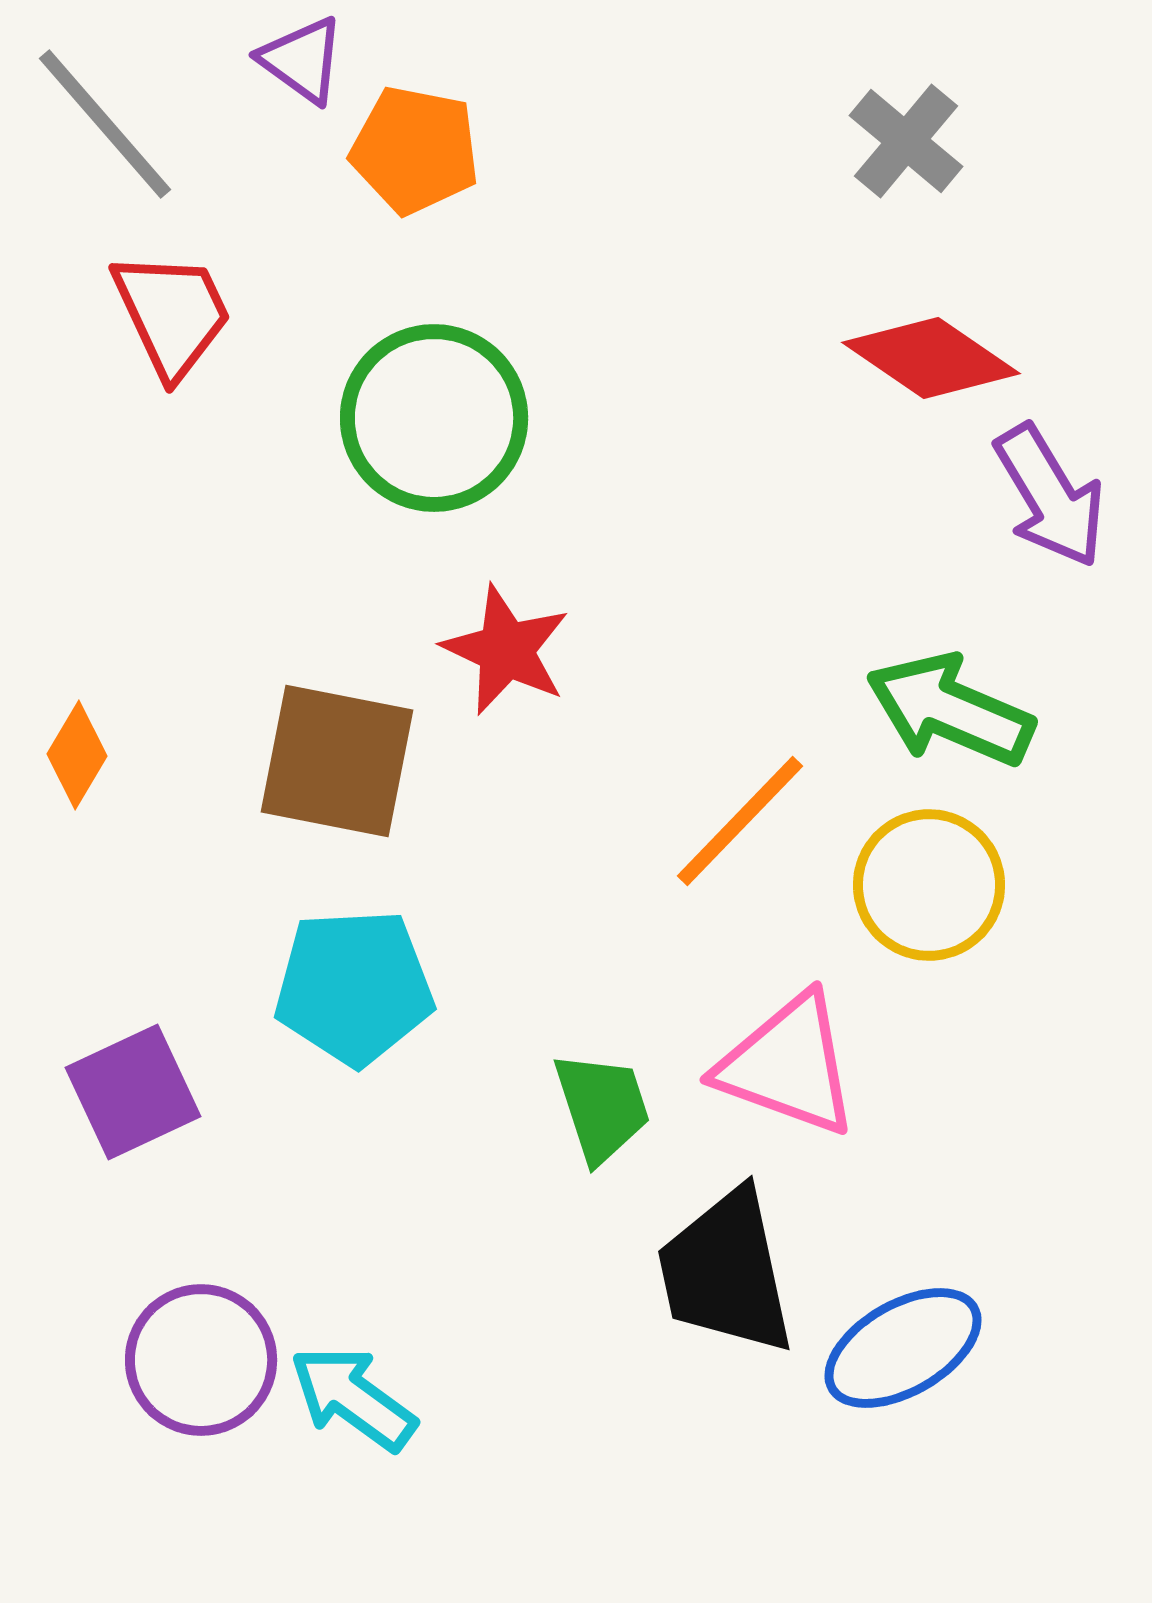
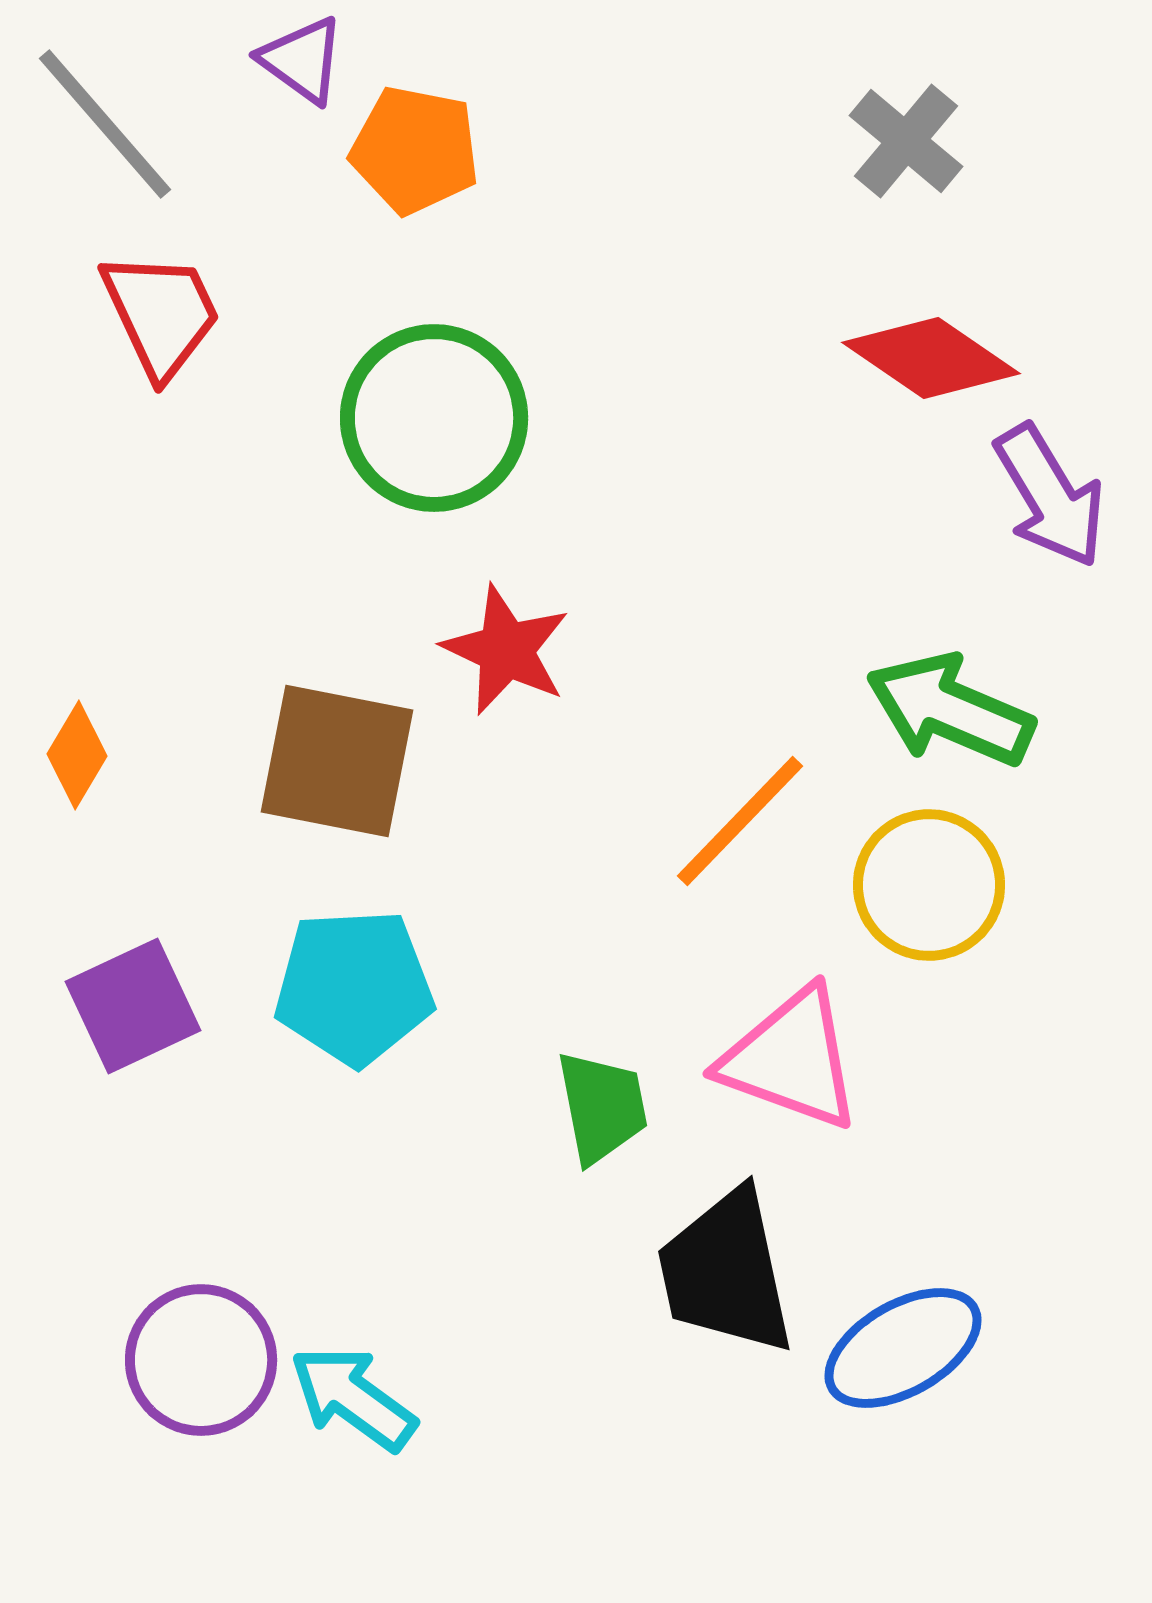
red trapezoid: moved 11 px left
pink triangle: moved 3 px right, 6 px up
purple square: moved 86 px up
green trapezoid: rotated 7 degrees clockwise
